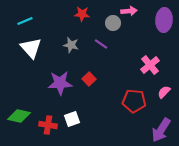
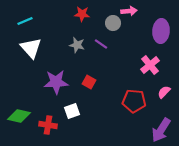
purple ellipse: moved 3 px left, 11 px down
gray star: moved 6 px right
red square: moved 3 px down; rotated 16 degrees counterclockwise
purple star: moved 4 px left, 1 px up
white square: moved 8 px up
